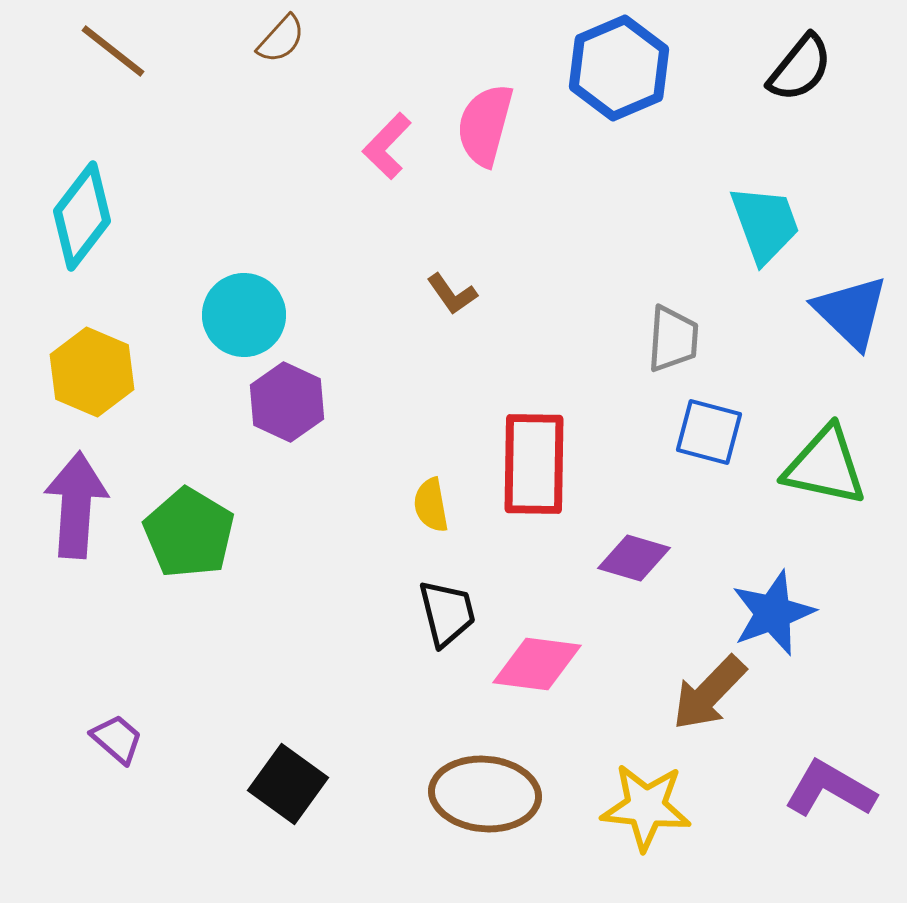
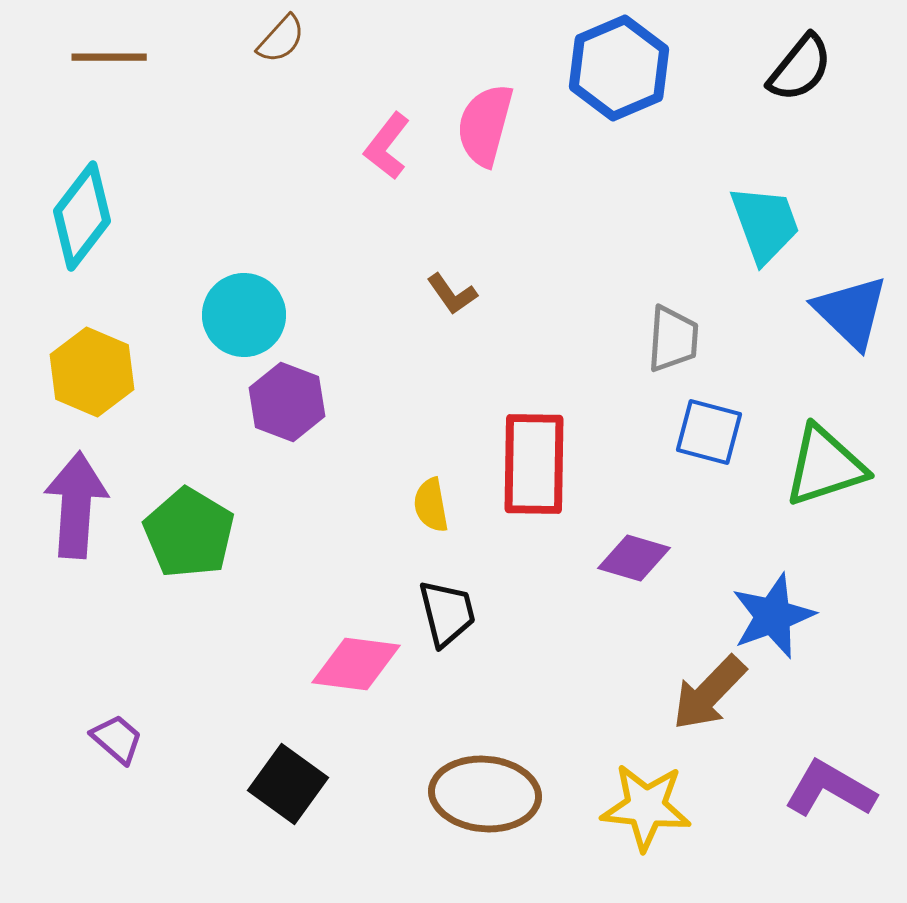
brown line: moved 4 px left, 6 px down; rotated 38 degrees counterclockwise
pink L-shape: rotated 6 degrees counterclockwise
purple hexagon: rotated 4 degrees counterclockwise
green triangle: rotated 30 degrees counterclockwise
blue star: moved 3 px down
pink diamond: moved 181 px left
